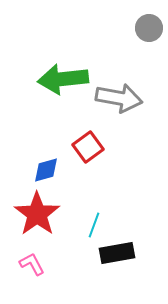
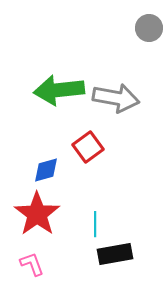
green arrow: moved 4 px left, 11 px down
gray arrow: moved 3 px left
cyan line: moved 1 px right, 1 px up; rotated 20 degrees counterclockwise
black rectangle: moved 2 px left, 1 px down
pink L-shape: rotated 8 degrees clockwise
